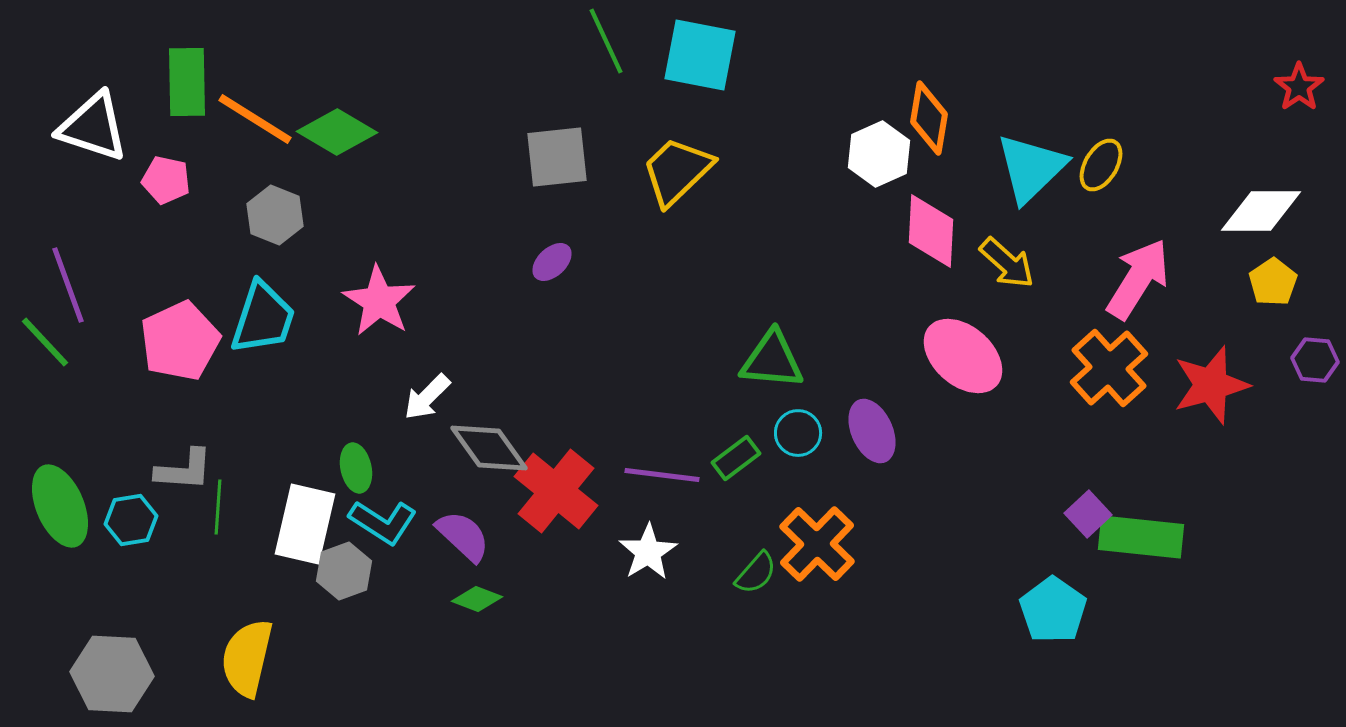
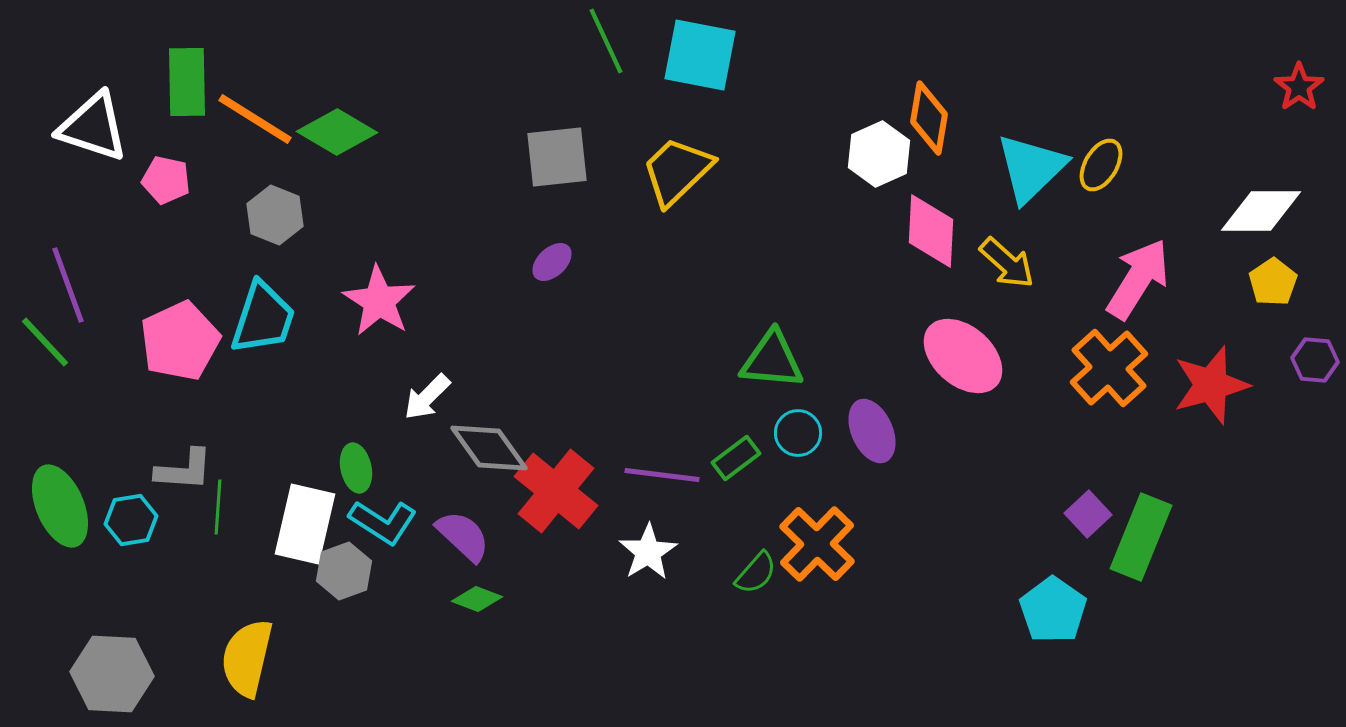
green rectangle at (1141, 537): rotated 74 degrees counterclockwise
